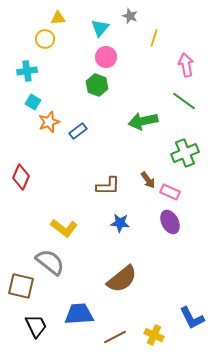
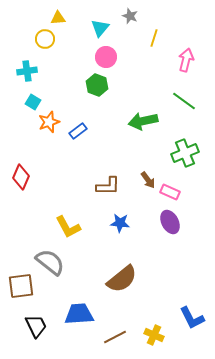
pink arrow: moved 5 px up; rotated 25 degrees clockwise
yellow L-shape: moved 4 px right, 1 px up; rotated 24 degrees clockwise
brown square: rotated 20 degrees counterclockwise
